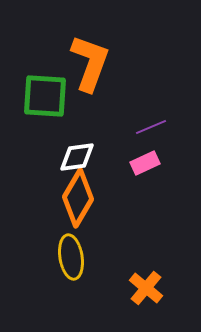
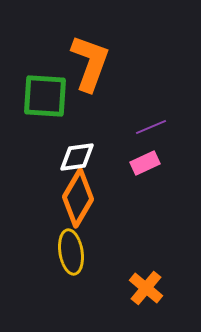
yellow ellipse: moved 5 px up
